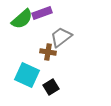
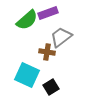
purple rectangle: moved 6 px right
green semicircle: moved 5 px right, 1 px down
brown cross: moved 1 px left
